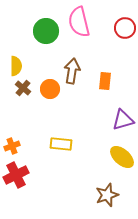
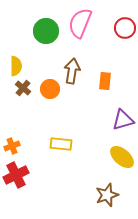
pink semicircle: moved 1 px right, 1 px down; rotated 36 degrees clockwise
